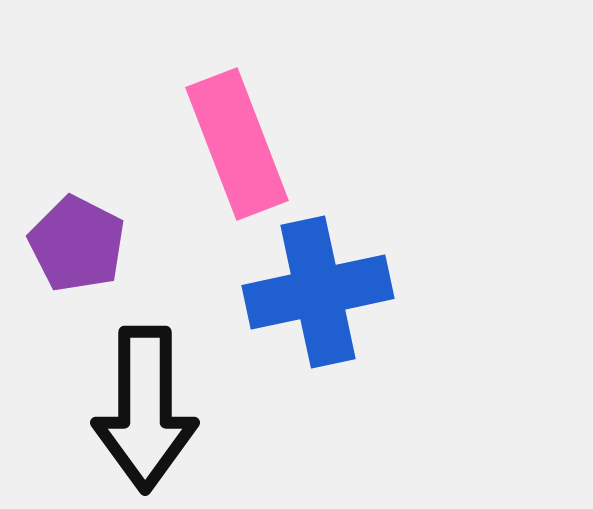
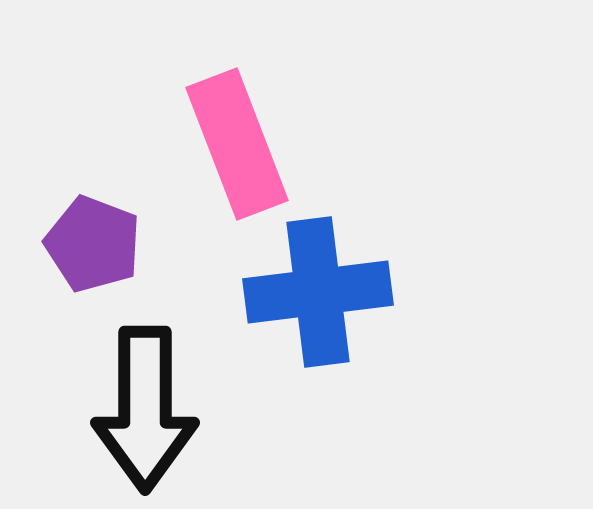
purple pentagon: moved 16 px right; rotated 6 degrees counterclockwise
blue cross: rotated 5 degrees clockwise
